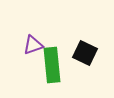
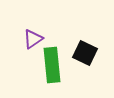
purple triangle: moved 6 px up; rotated 15 degrees counterclockwise
